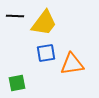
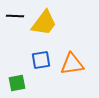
blue square: moved 5 px left, 7 px down
